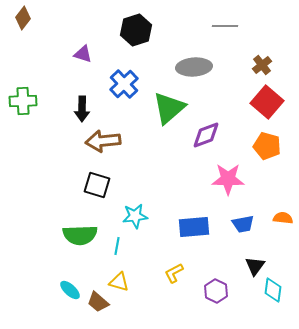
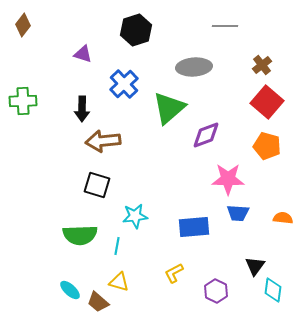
brown diamond: moved 7 px down
blue trapezoid: moved 5 px left, 11 px up; rotated 15 degrees clockwise
